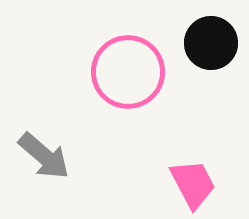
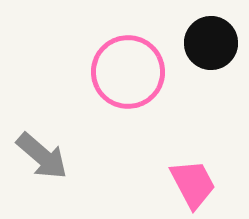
gray arrow: moved 2 px left
